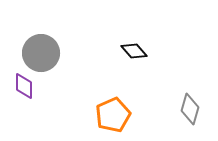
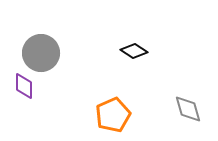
black diamond: rotated 16 degrees counterclockwise
gray diamond: moved 2 px left; rotated 32 degrees counterclockwise
